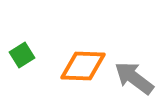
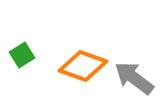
orange diamond: rotated 18 degrees clockwise
